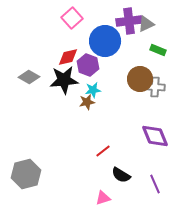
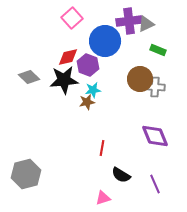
gray diamond: rotated 15 degrees clockwise
red line: moved 1 px left, 3 px up; rotated 42 degrees counterclockwise
